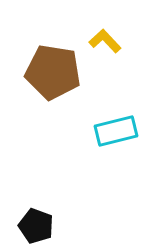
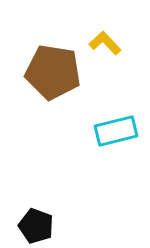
yellow L-shape: moved 2 px down
